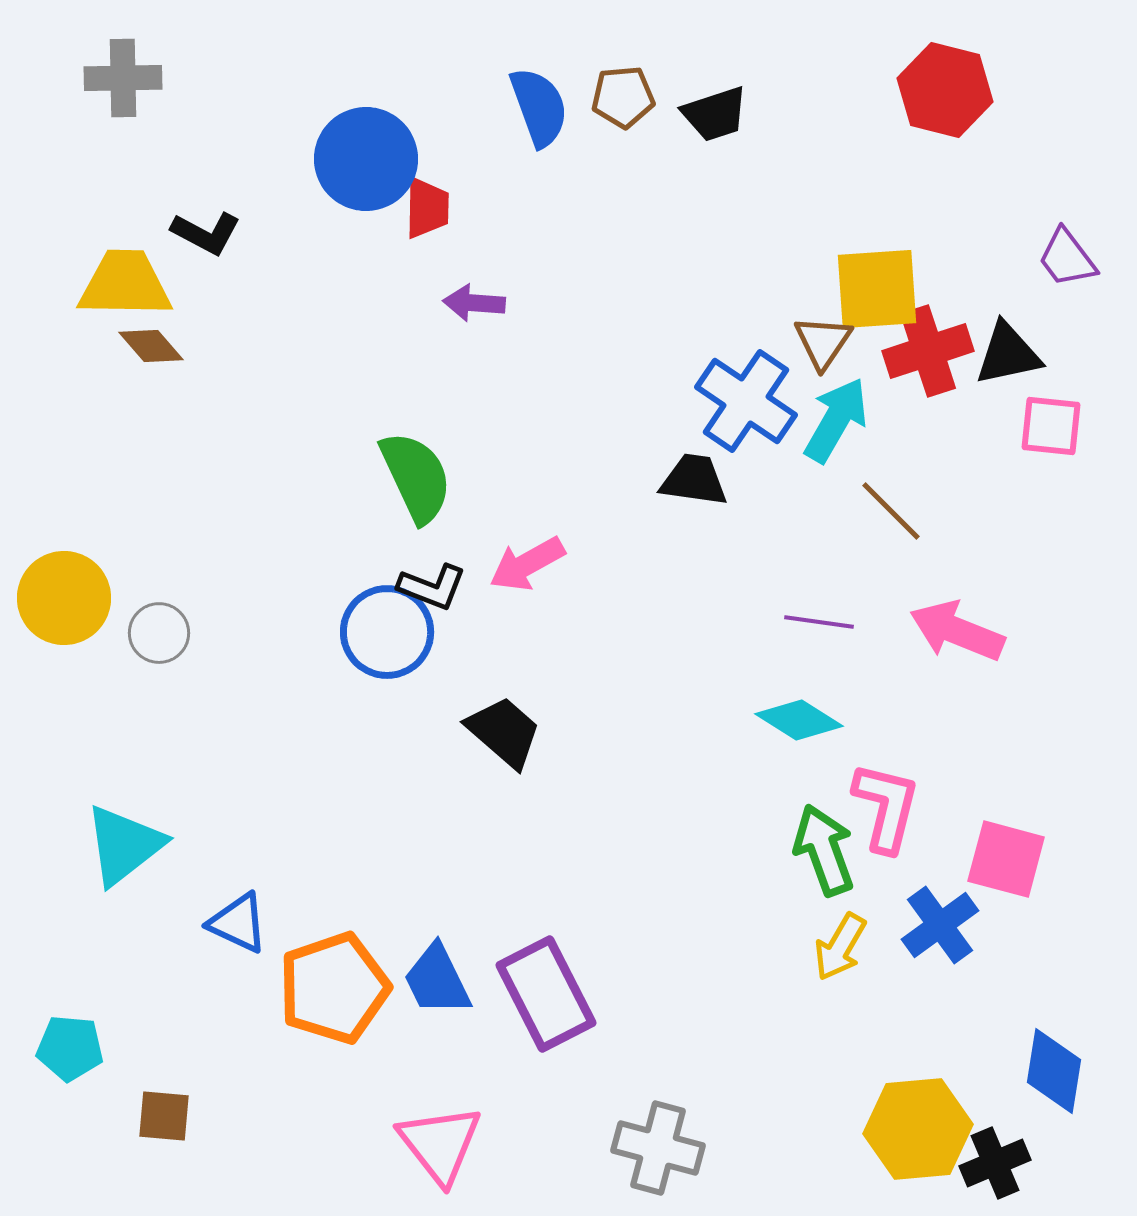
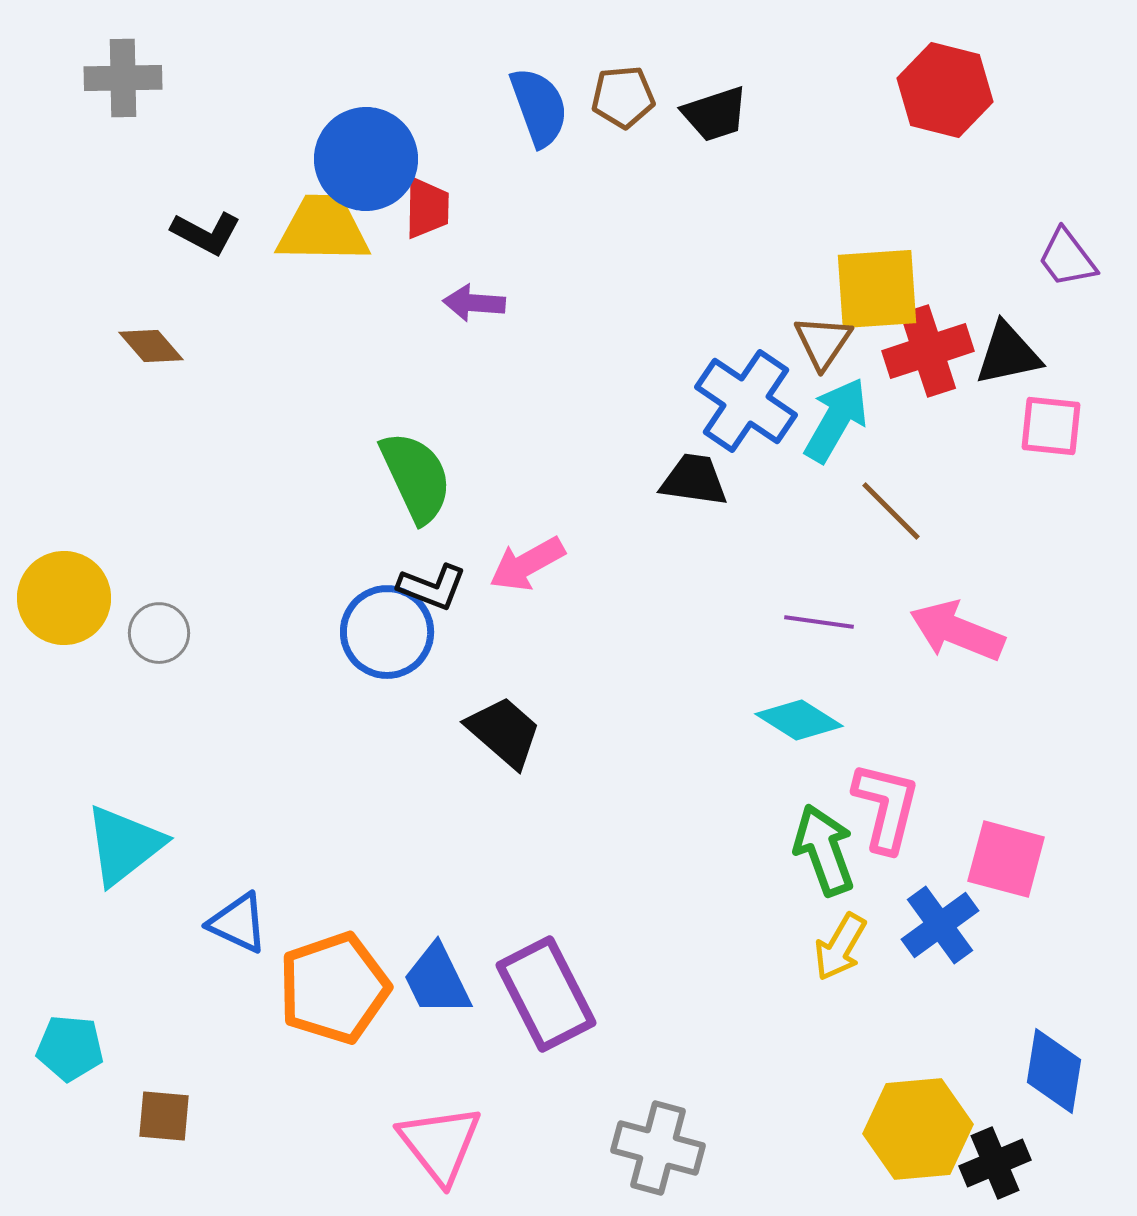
yellow trapezoid at (125, 284): moved 198 px right, 55 px up
